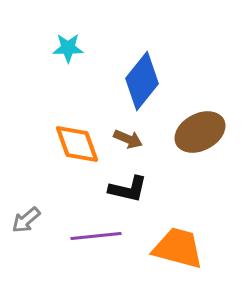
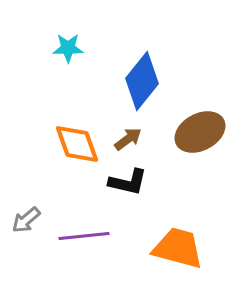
brown arrow: rotated 60 degrees counterclockwise
black L-shape: moved 7 px up
purple line: moved 12 px left
